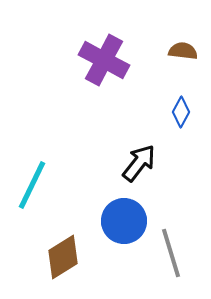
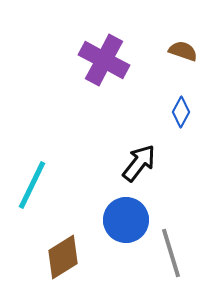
brown semicircle: rotated 12 degrees clockwise
blue circle: moved 2 px right, 1 px up
